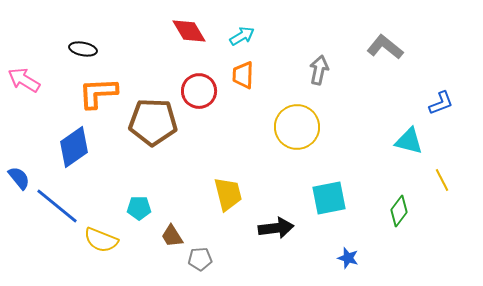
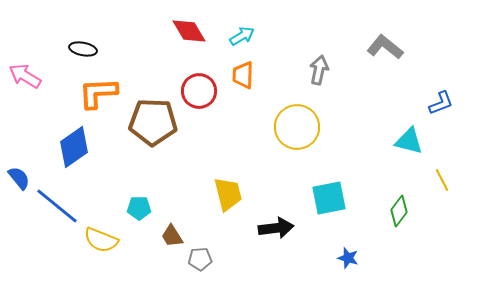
pink arrow: moved 1 px right, 4 px up
